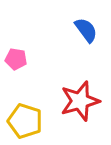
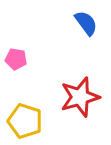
blue semicircle: moved 7 px up
red star: moved 4 px up
